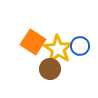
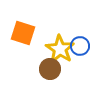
orange square: moved 10 px left, 9 px up; rotated 15 degrees counterclockwise
yellow star: moved 2 px right
